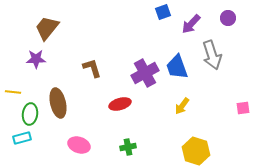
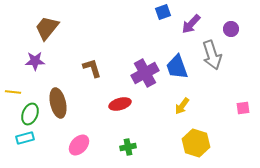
purple circle: moved 3 px right, 11 px down
purple star: moved 1 px left, 2 px down
green ellipse: rotated 15 degrees clockwise
cyan rectangle: moved 3 px right
pink ellipse: rotated 65 degrees counterclockwise
yellow hexagon: moved 8 px up
